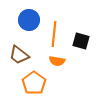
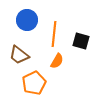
blue circle: moved 2 px left
orange semicircle: rotated 70 degrees counterclockwise
orange pentagon: rotated 10 degrees clockwise
